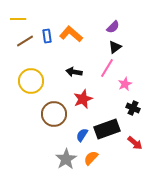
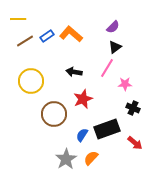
blue rectangle: rotated 64 degrees clockwise
pink star: rotated 24 degrees clockwise
